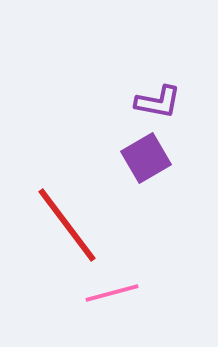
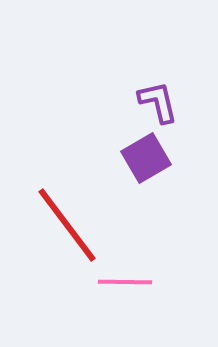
purple L-shape: rotated 114 degrees counterclockwise
pink line: moved 13 px right, 11 px up; rotated 16 degrees clockwise
